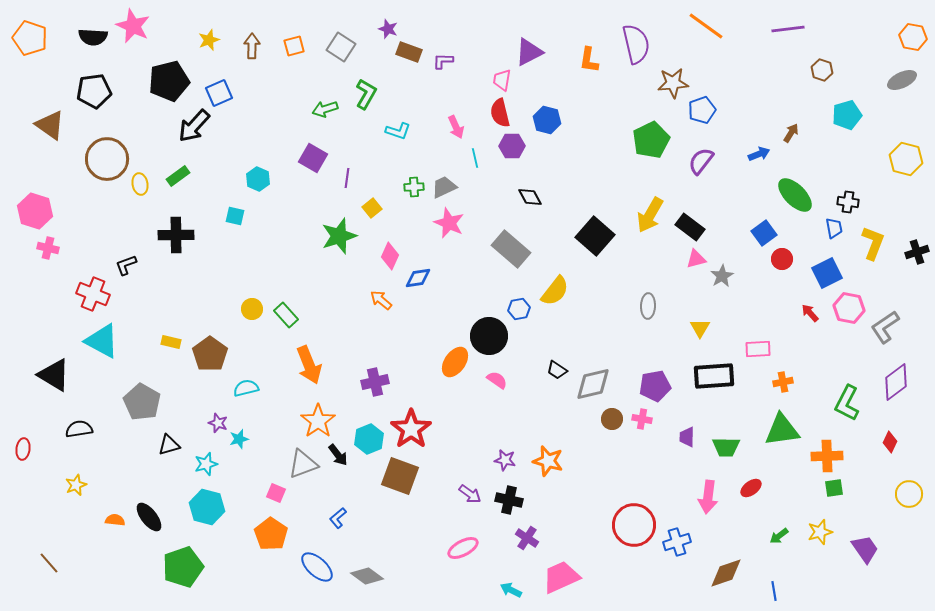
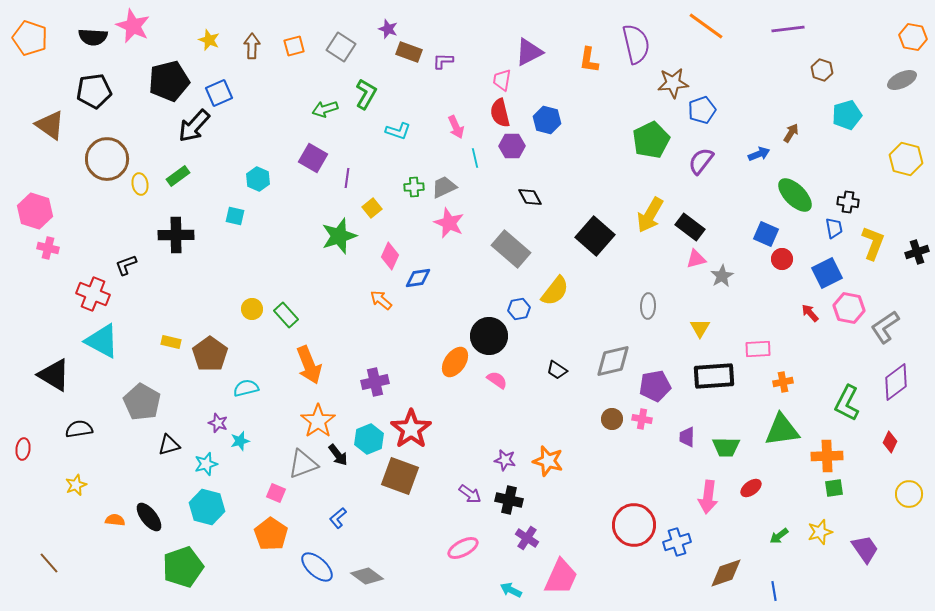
yellow star at (209, 40): rotated 30 degrees counterclockwise
blue square at (764, 233): moved 2 px right, 1 px down; rotated 30 degrees counterclockwise
gray diamond at (593, 384): moved 20 px right, 23 px up
cyan star at (239, 439): moved 1 px right, 2 px down
pink trapezoid at (561, 577): rotated 138 degrees clockwise
